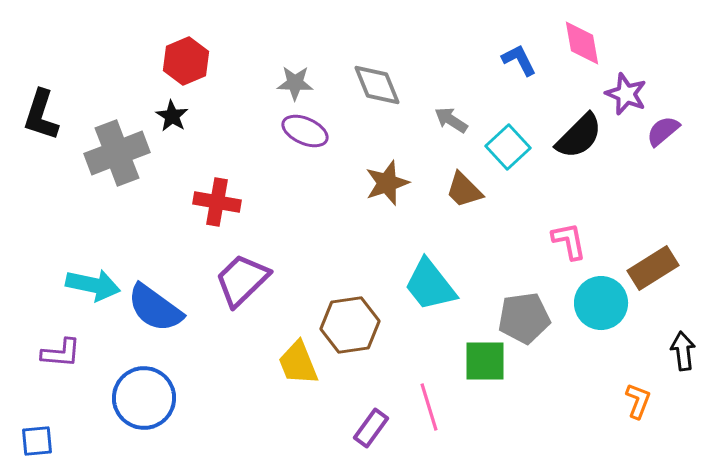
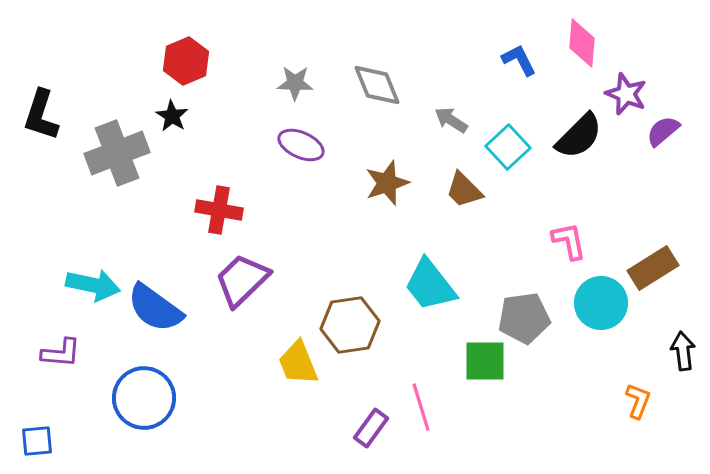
pink diamond: rotated 15 degrees clockwise
purple ellipse: moved 4 px left, 14 px down
red cross: moved 2 px right, 8 px down
pink line: moved 8 px left
